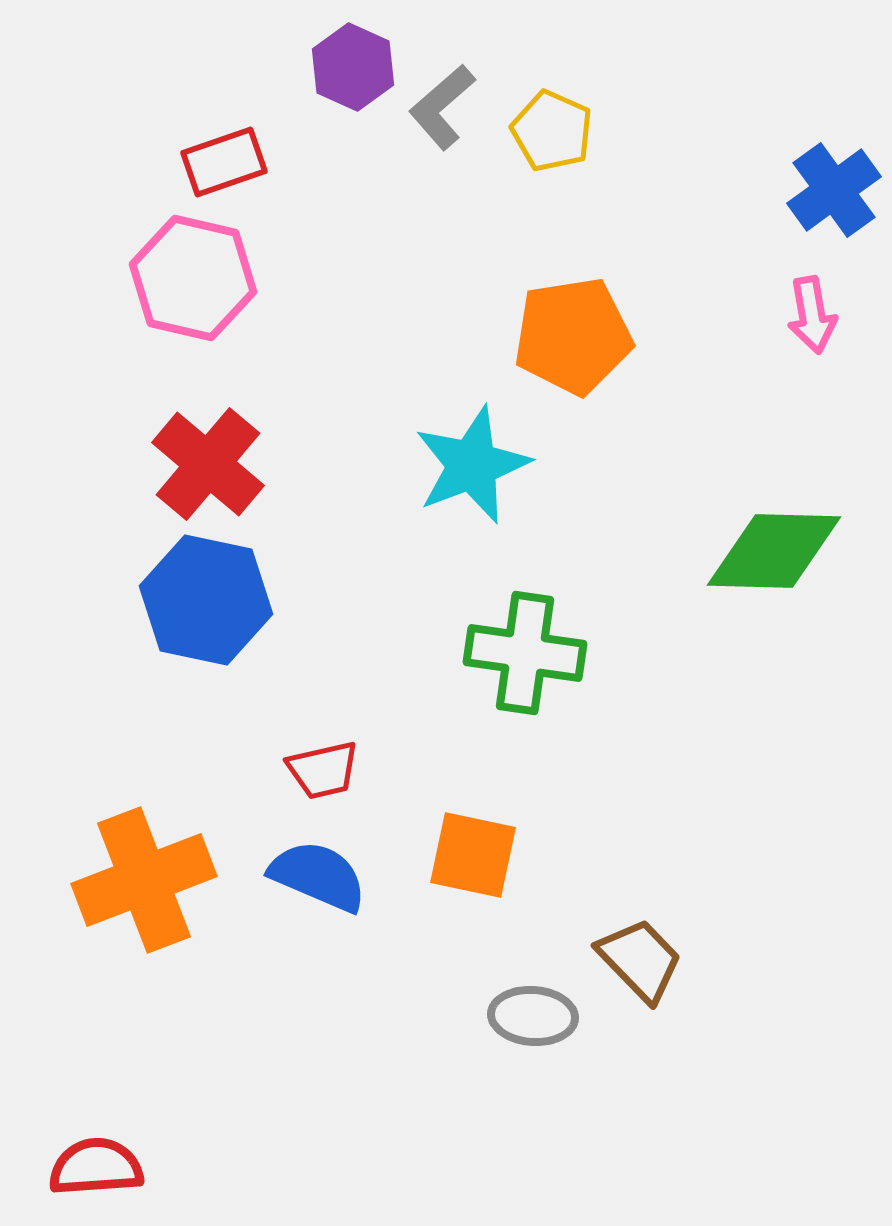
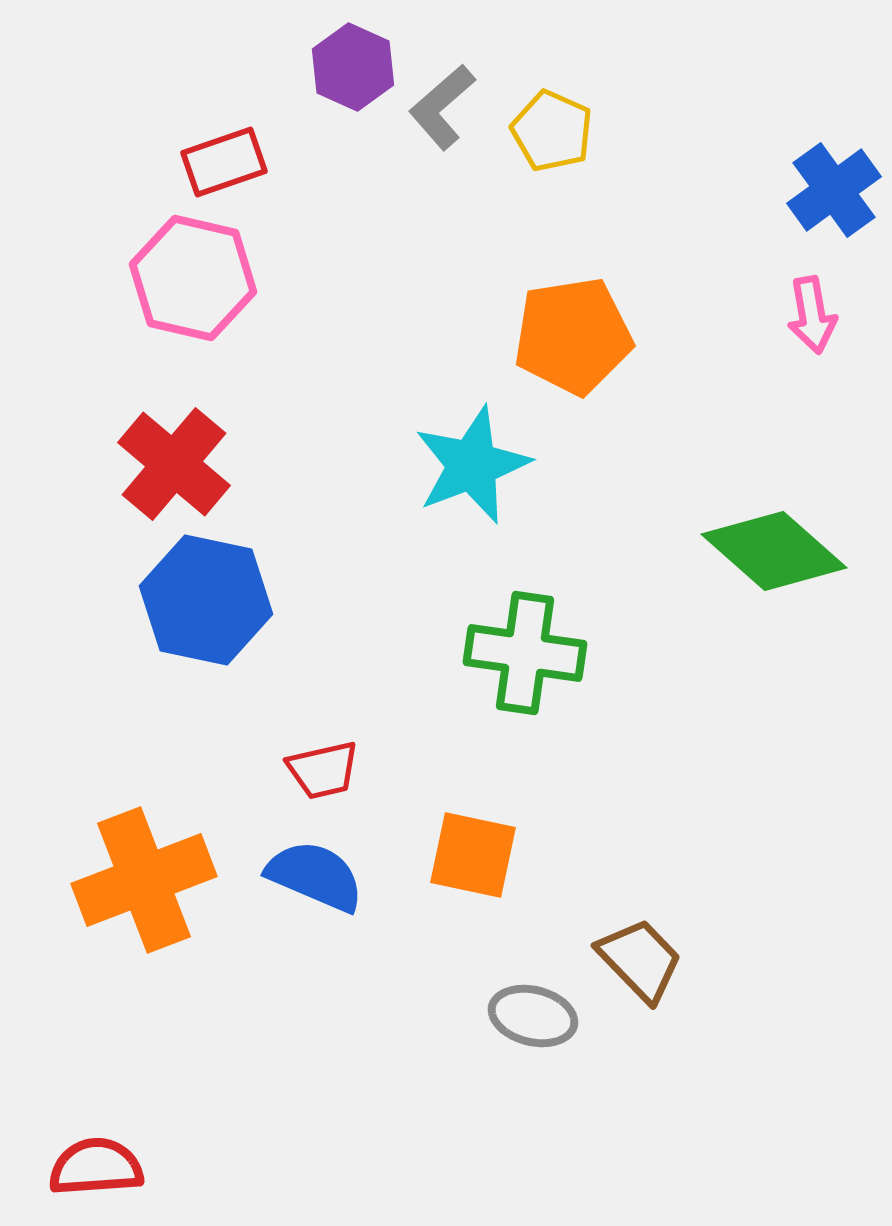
red cross: moved 34 px left
green diamond: rotated 40 degrees clockwise
blue semicircle: moved 3 px left
gray ellipse: rotated 10 degrees clockwise
